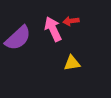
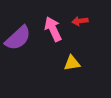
red arrow: moved 9 px right
